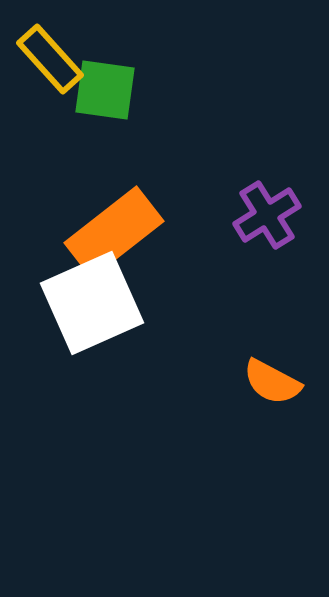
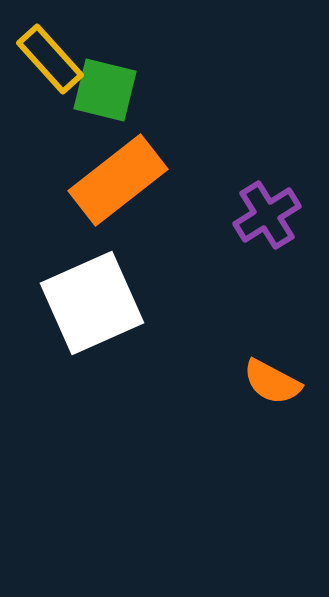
green square: rotated 6 degrees clockwise
orange rectangle: moved 4 px right, 52 px up
